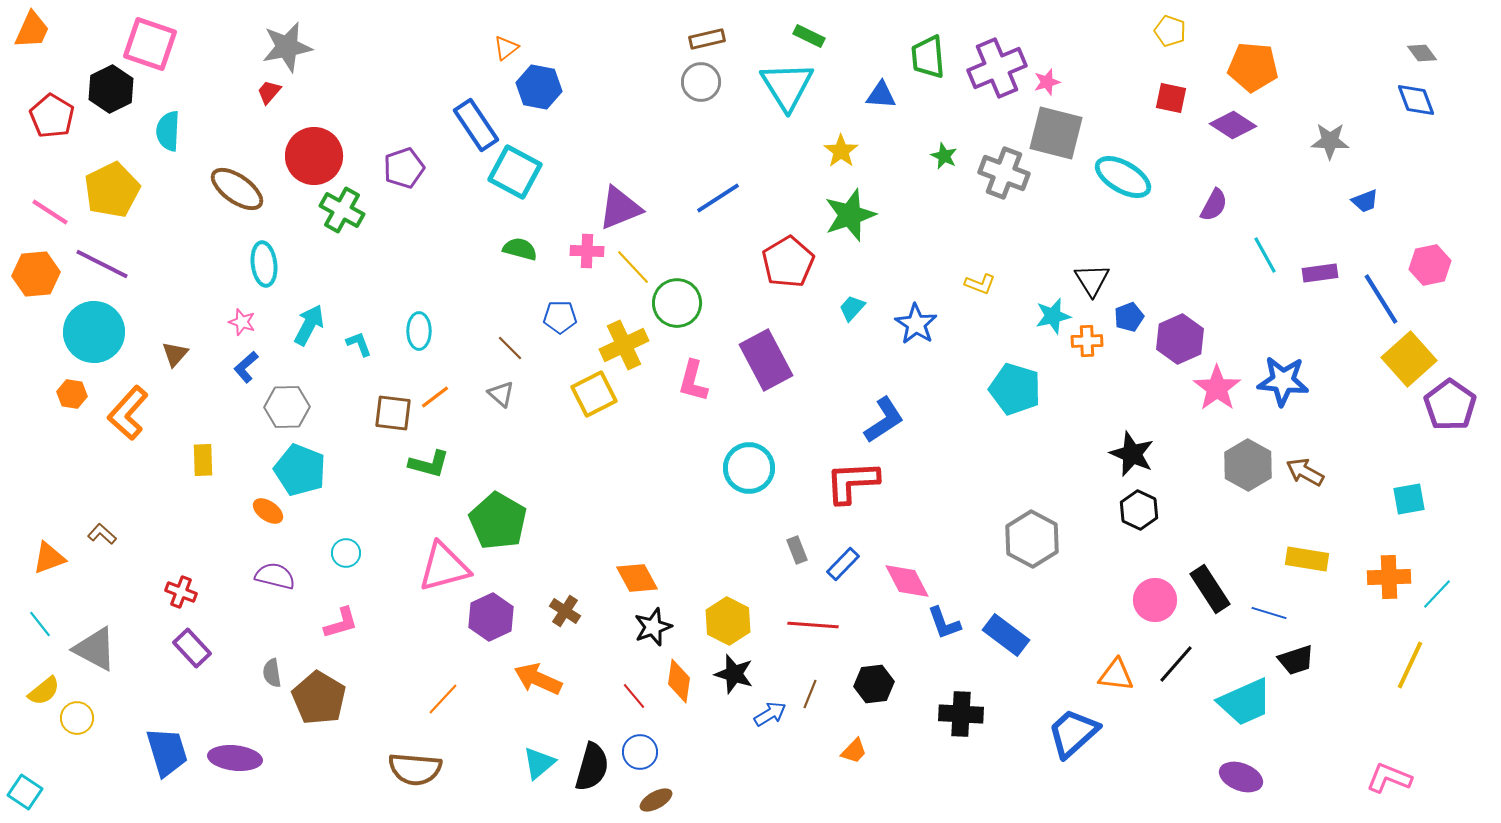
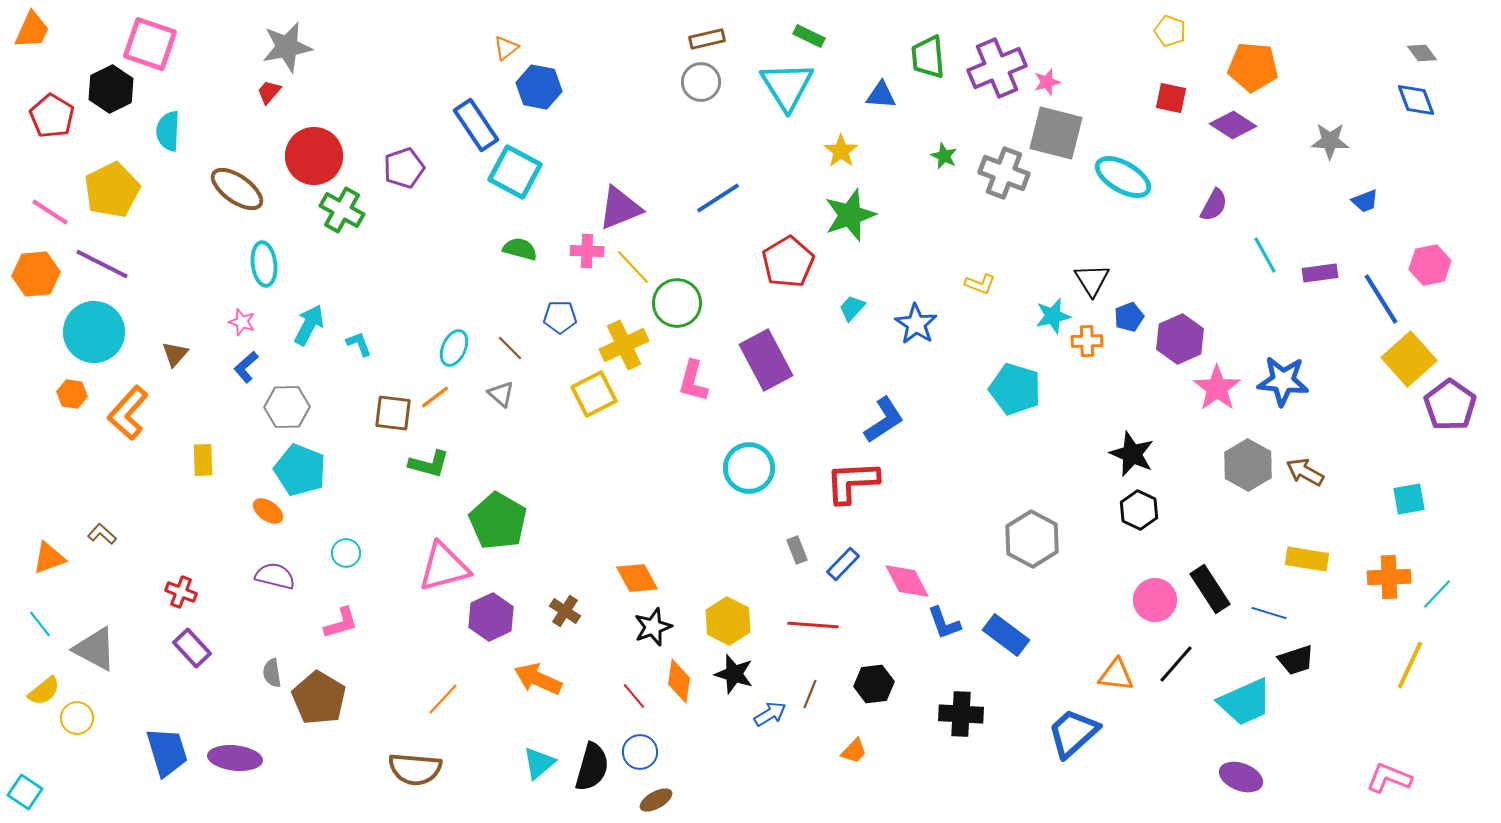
cyan ellipse at (419, 331): moved 35 px right, 17 px down; rotated 24 degrees clockwise
